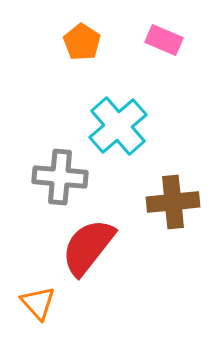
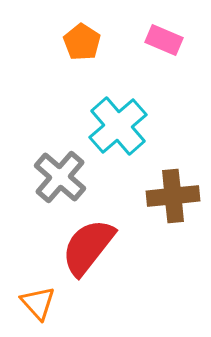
gray cross: rotated 36 degrees clockwise
brown cross: moved 6 px up
